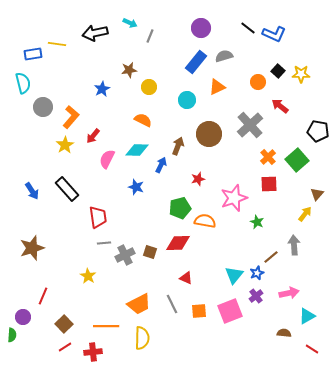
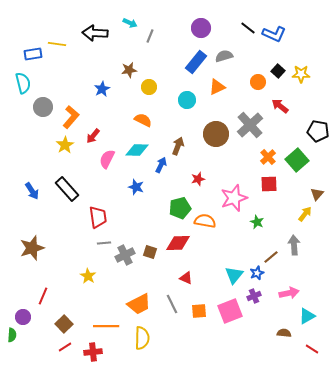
black arrow at (95, 33): rotated 15 degrees clockwise
brown circle at (209, 134): moved 7 px right
purple cross at (256, 296): moved 2 px left; rotated 16 degrees clockwise
